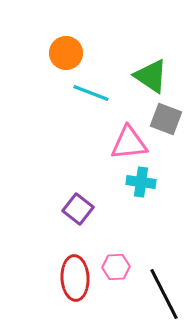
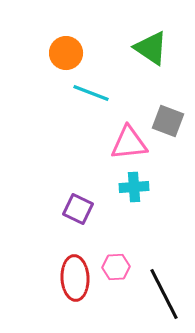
green triangle: moved 28 px up
gray square: moved 2 px right, 2 px down
cyan cross: moved 7 px left, 5 px down; rotated 12 degrees counterclockwise
purple square: rotated 12 degrees counterclockwise
